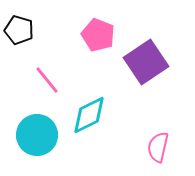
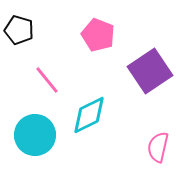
purple square: moved 4 px right, 9 px down
cyan circle: moved 2 px left
